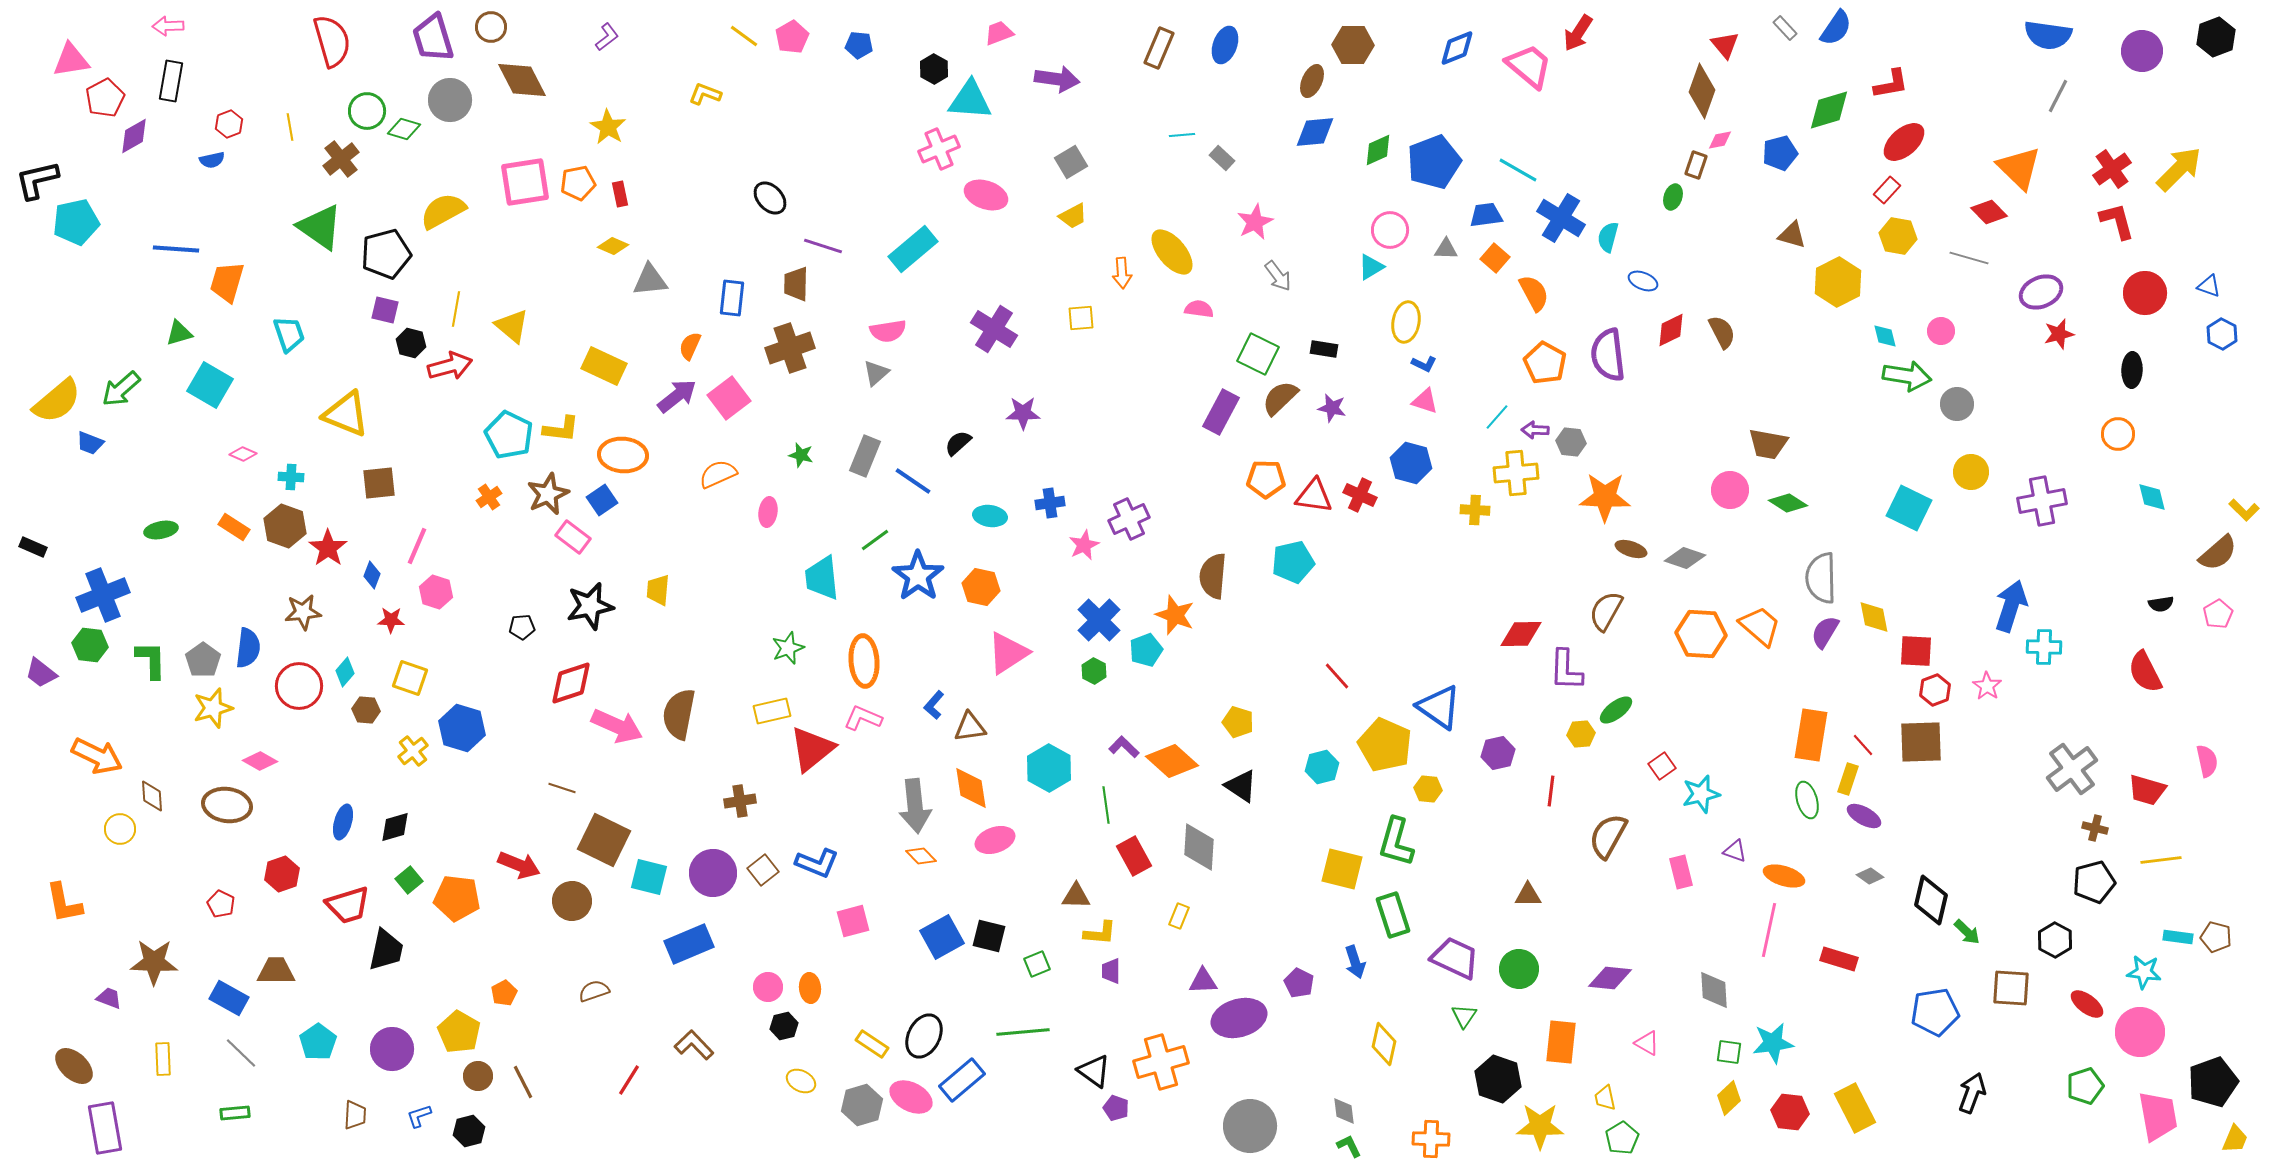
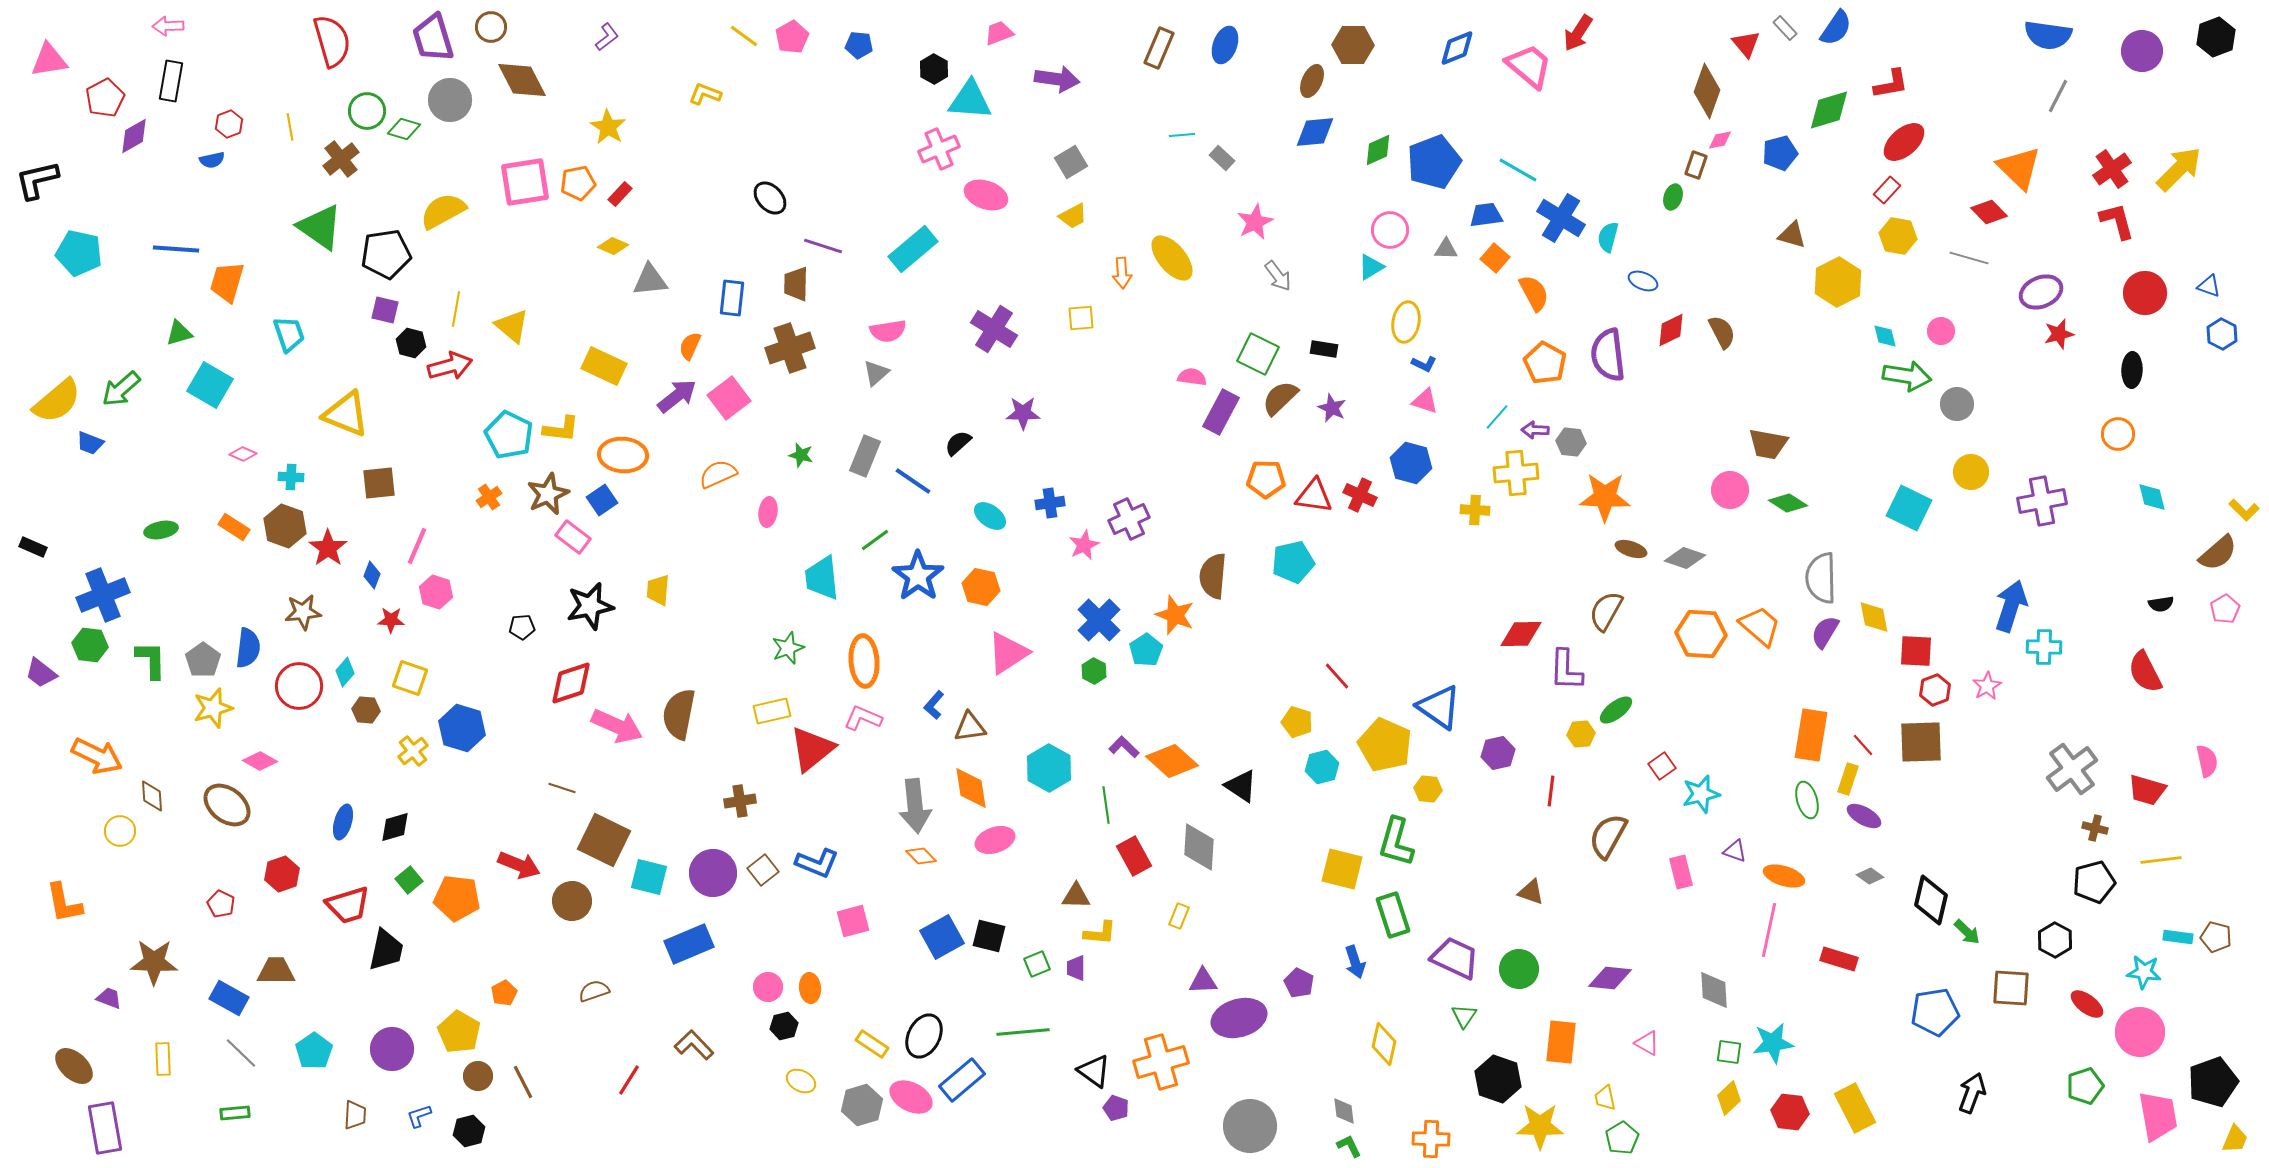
red triangle at (1725, 45): moved 21 px right, 1 px up
pink triangle at (71, 60): moved 22 px left
brown diamond at (1702, 91): moved 5 px right
red rectangle at (620, 194): rotated 55 degrees clockwise
cyan pentagon at (76, 222): moved 3 px right, 31 px down; rotated 24 degrees clockwise
yellow ellipse at (1172, 252): moved 6 px down
black pentagon at (386, 254): rotated 6 degrees clockwise
pink semicircle at (1199, 309): moved 7 px left, 68 px down
purple star at (1332, 408): rotated 12 degrees clockwise
cyan ellipse at (990, 516): rotated 28 degrees clockwise
pink pentagon at (2218, 614): moved 7 px right, 5 px up
cyan pentagon at (1146, 650): rotated 12 degrees counterclockwise
pink star at (1987, 686): rotated 8 degrees clockwise
yellow pentagon at (1238, 722): moved 59 px right
brown ellipse at (227, 805): rotated 30 degrees clockwise
yellow circle at (120, 829): moved 2 px down
brown triangle at (1528, 895): moved 3 px right, 3 px up; rotated 20 degrees clockwise
purple trapezoid at (1111, 971): moved 35 px left, 3 px up
cyan pentagon at (318, 1042): moved 4 px left, 9 px down
